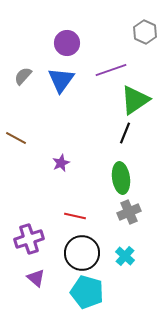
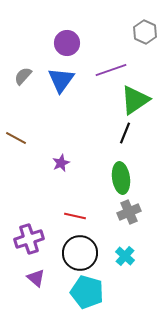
black circle: moved 2 px left
